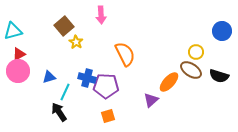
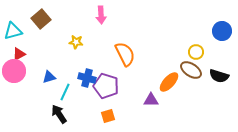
brown square: moved 23 px left, 7 px up
yellow star: rotated 24 degrees counterclockwise
pink circle: moved 4 px left
purple pentagon: rotated 15 degrees clockwise
purple triangle: rotated 42 degrees clockwise
black arrow: moved 2 px down
